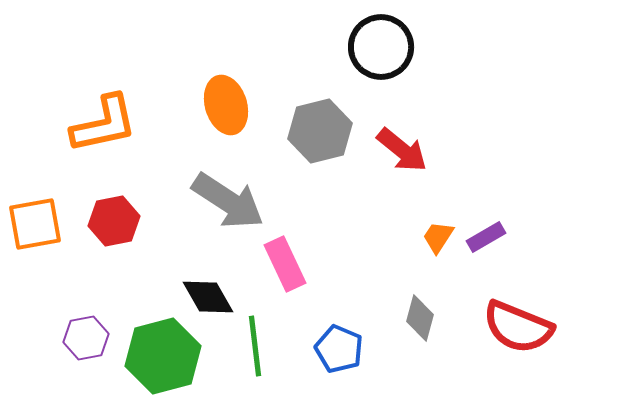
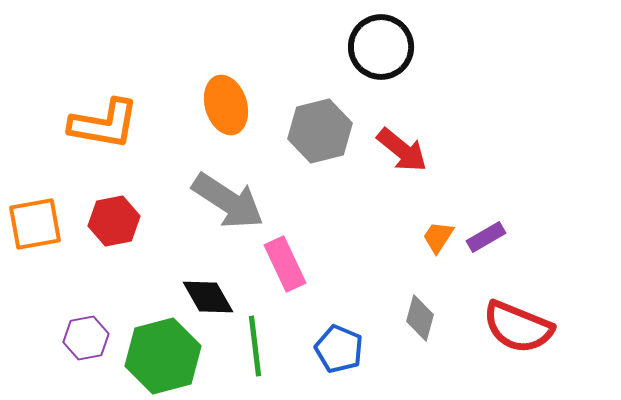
orange L-shape: rotated 22 degrees clockwise
